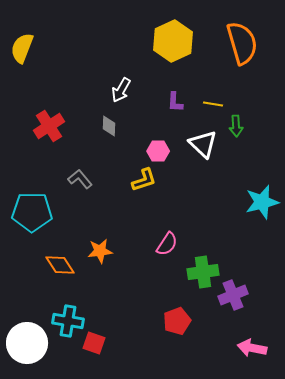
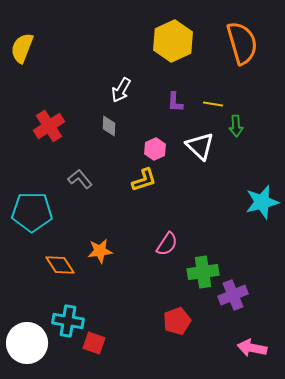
white triangle: moved 3 px left, 2 px down
pink hexagon: moved 3 px left, 2 px up; rotated 25 degrees counterclockwise
